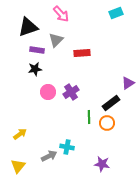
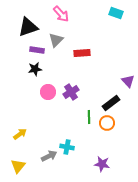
cyan rectangle: rotated 40 degrees clockwise
purple triangle: moved 2 px up; rotated 40 degrees counterclockwise
